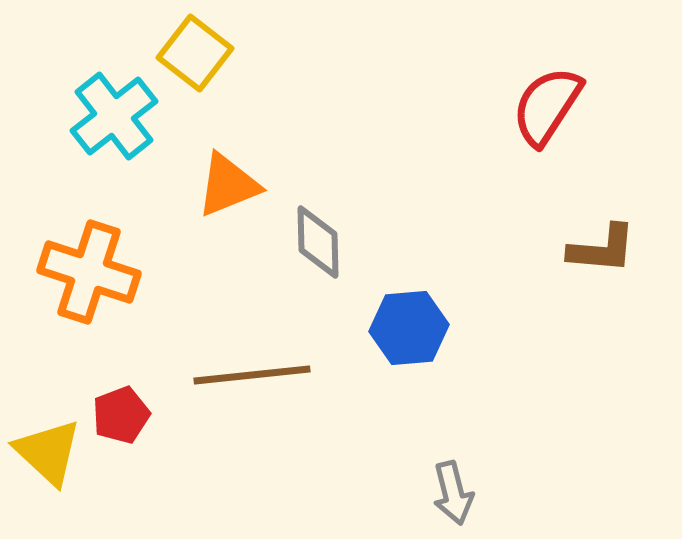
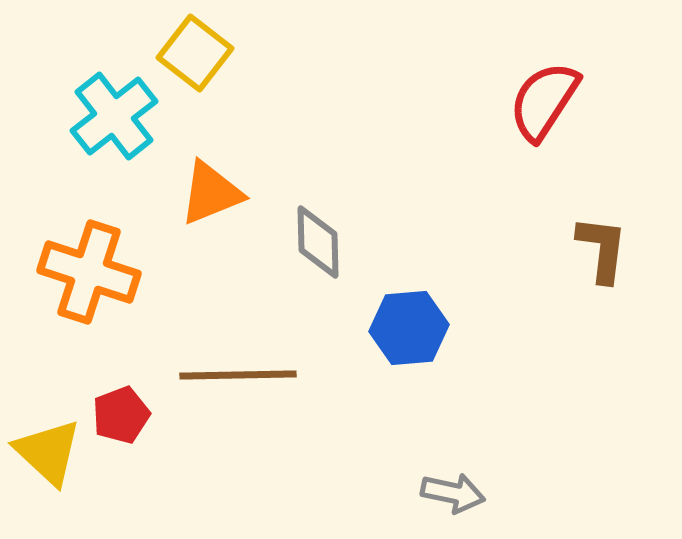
red semicircle: moved 3 px left, 5 px up
orange triangle: moved 17 px left, 8 px down
brown L-shape: rotated 88 degrees counterclockwise
brown line: moved 14 px left; rotated 5 degrees clockwise
gray arrow: rotated 64 degrees counterclockwise
